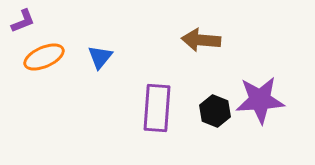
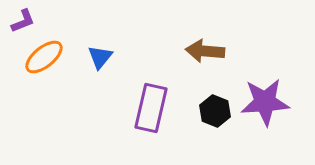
brown arrow: moved 4 px right, 11 px down
orange ellipse: rotated 15 degrees counterclockwise
purple star: moved 5 px right, 2 px down
purple rectangle: moved 6 px left; rotated 9 degrees clockwise
